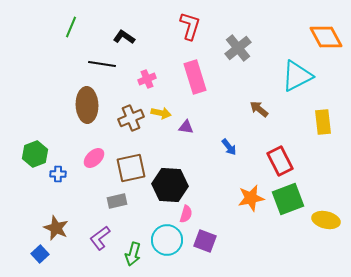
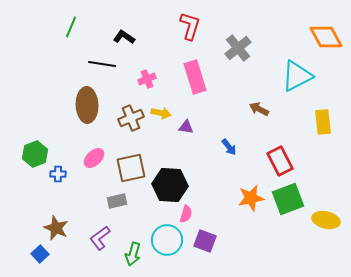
brown arrow: rotated 12 degrees counterclockwise
